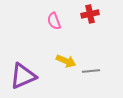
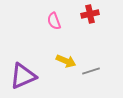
gray line: rotated 12 degrees counterclockwise
